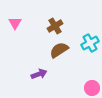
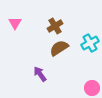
brown semicircle: moved 2 px up
purple arrow: moved 1 px right; rotated 105 degrees counterclockwise
